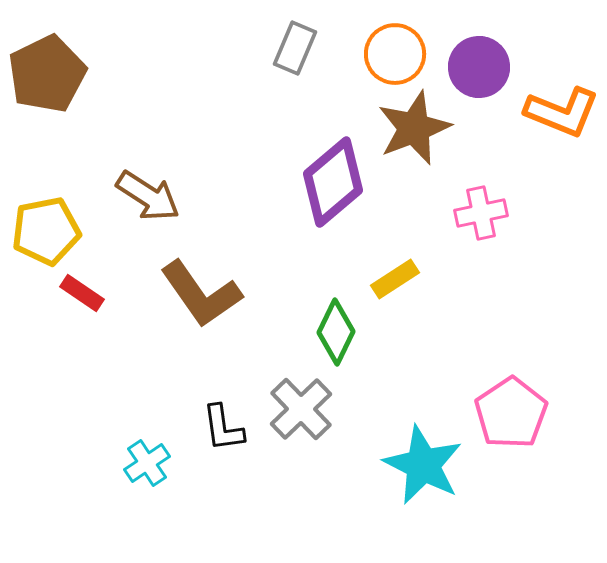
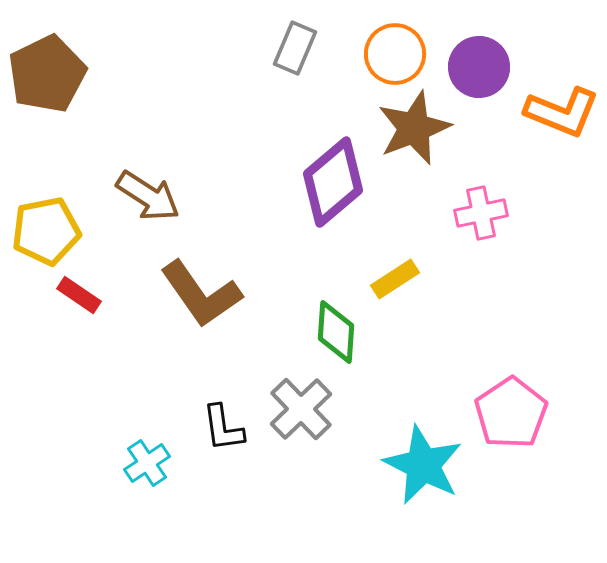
red rectangle: moved 3 px left, 2 px down
green diamond: rotated 22 degrees counterclockwise
